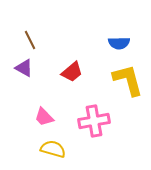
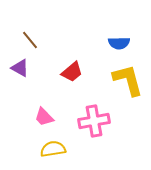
brown line: rotated 12 degrees counterclockwise
purple triangle: moved 4 px left
yellow semicircle: rotated 25 degrees counterclockwise
